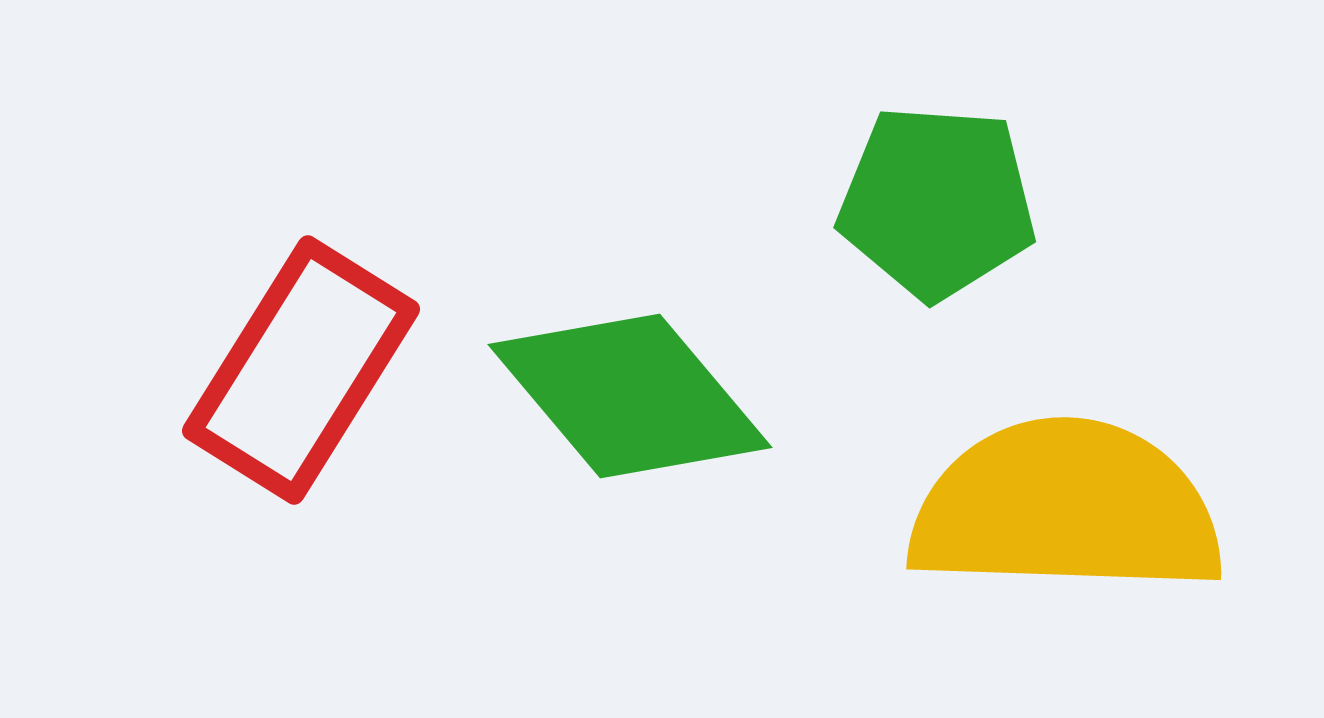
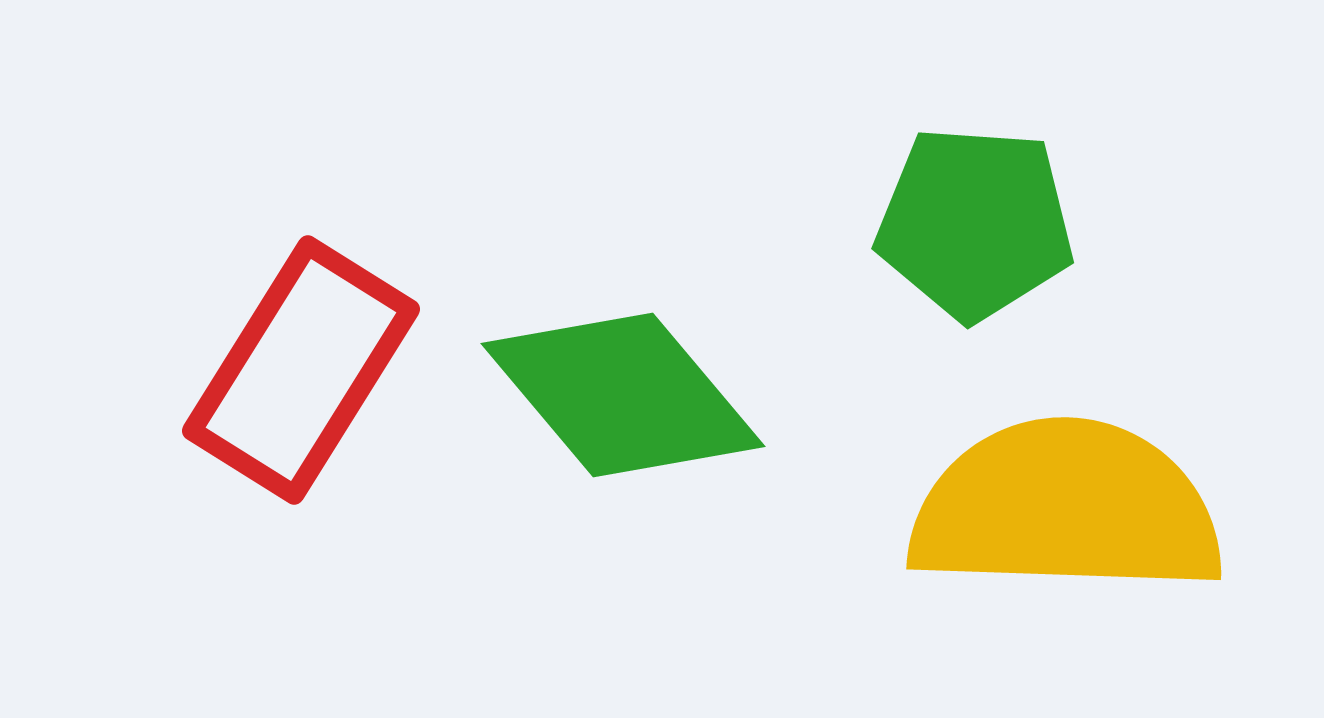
green pentagon: moved 38 px right, 21 px down
green diamond: moved 7 px left, 1 px up
